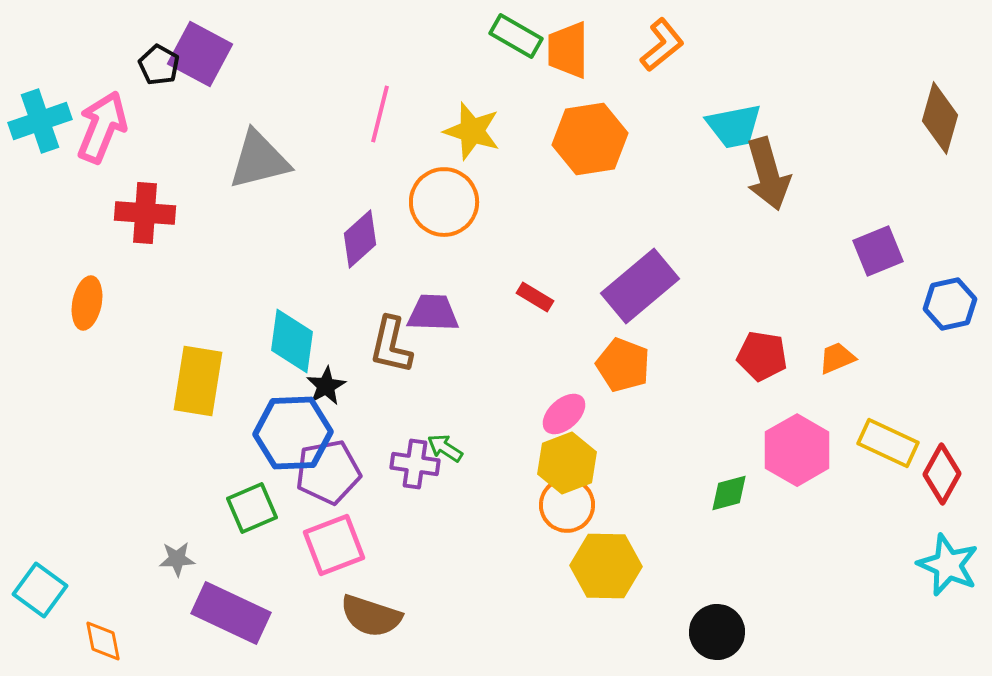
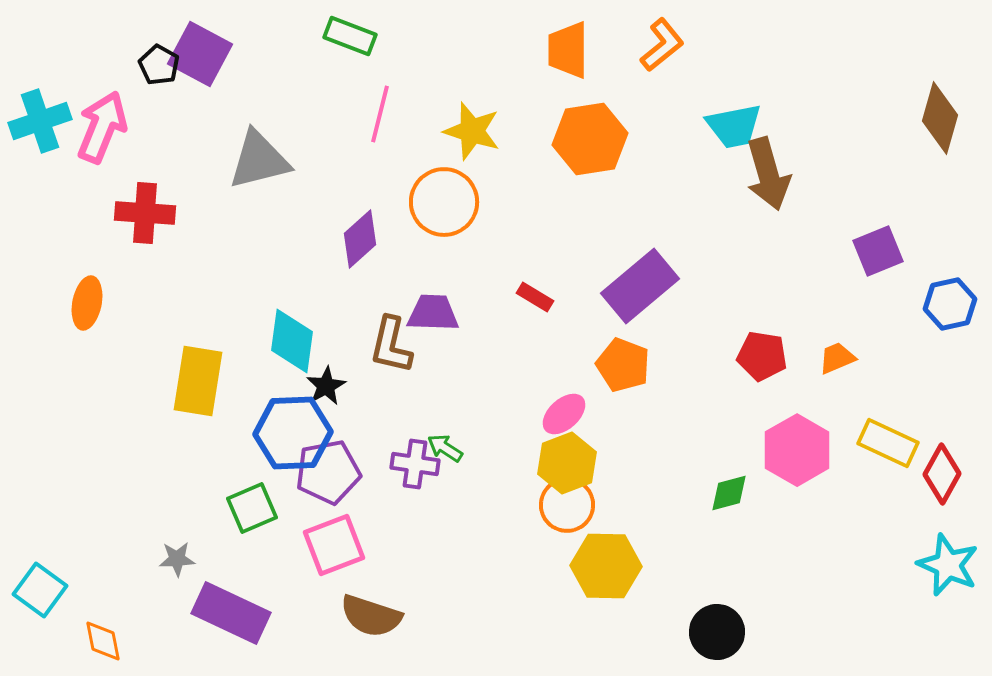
green rectangle at (516, 36): moved 166 px left; rotated 9 degrees counterclockwise
